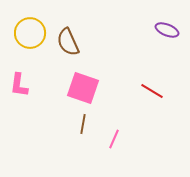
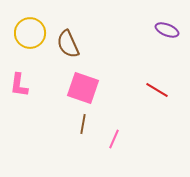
brown semicircle: moved 2 px down
red line: moved 5 px right, 1 px up
